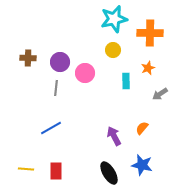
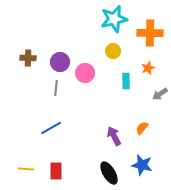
yellow circle: moved 1 px down
